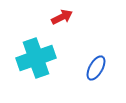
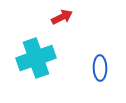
blue ellipse: moved 4 px right; rotated 30 degrees counterclockwise
